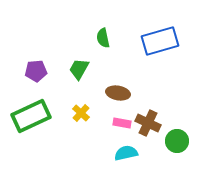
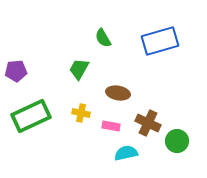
green semicircle: rotated 18 degrees counterclockwise
purple pentagon: moved 20 px left
yellow cross: rotated 30 degrees counterclockwise
pink rectangle: moved 11 px left, 3 px down
